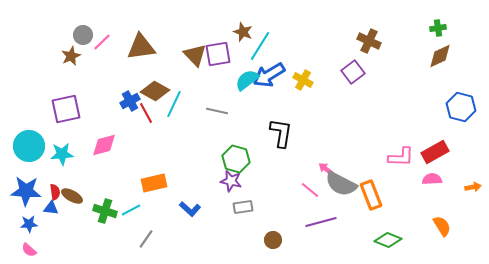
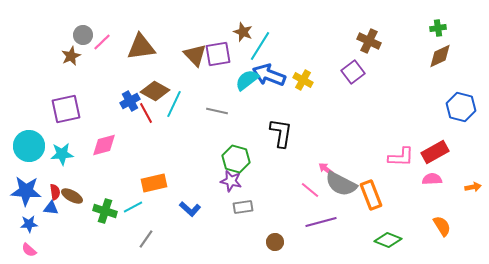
blue arrow at (269, 75): rotated 52 degrees clockwise
cyan line at (131, 210): moved 2 px right, 3 px up
brown circle at (273, 240): moved 2 px right, 2 px down
